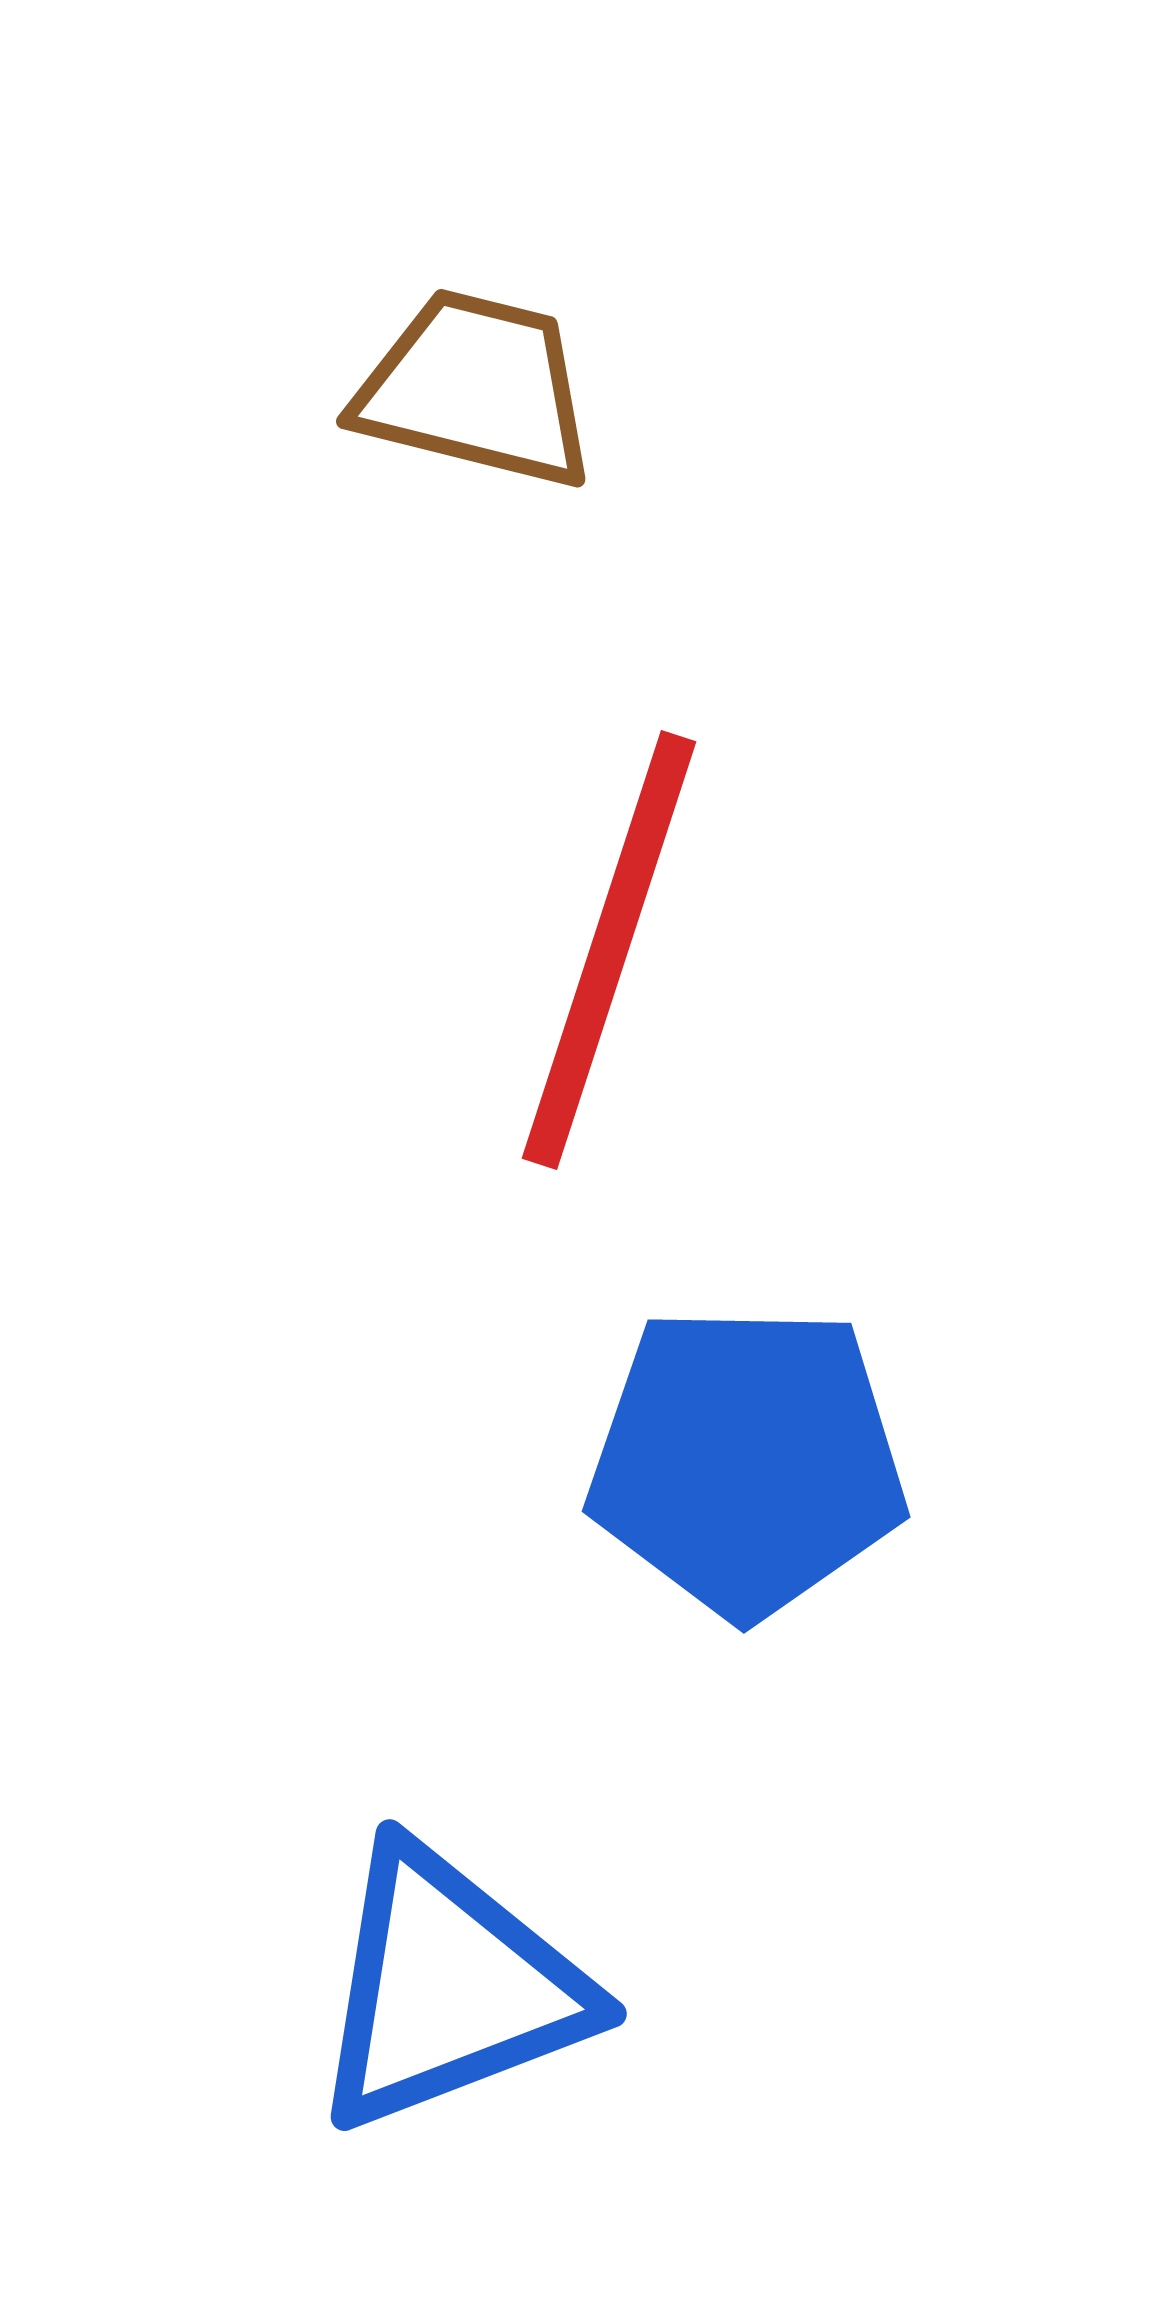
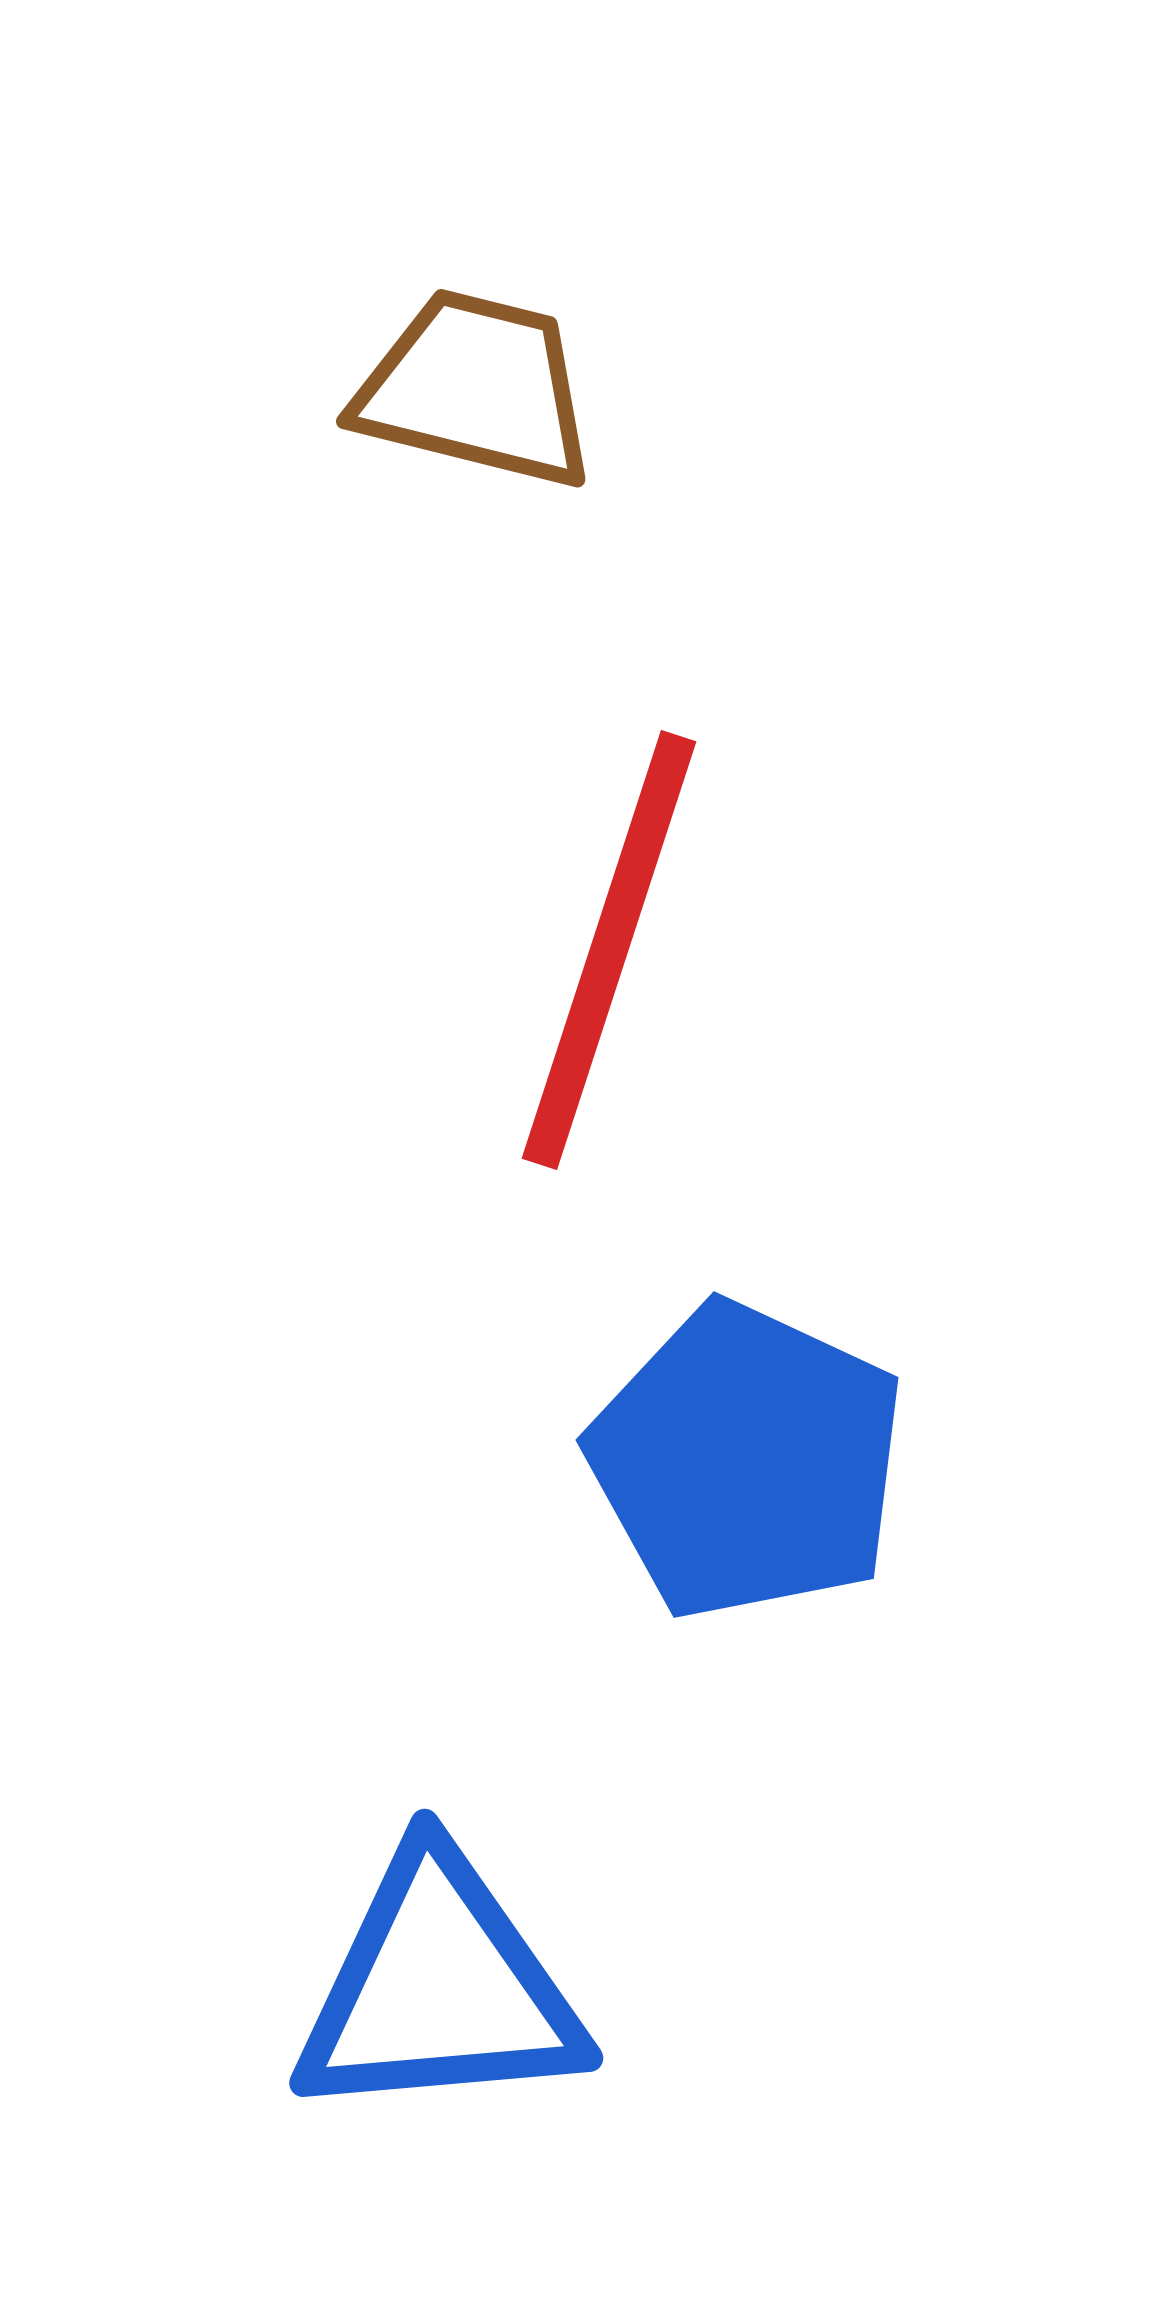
blue pentagon: rotated 24 degrees clockwise
blue triangle: moved 10 px left; rotated 16 degrees clockwise
